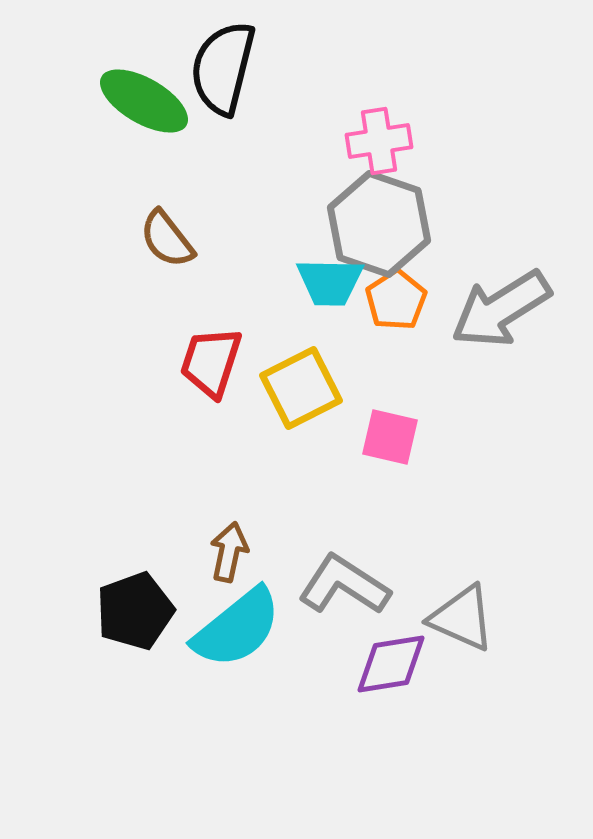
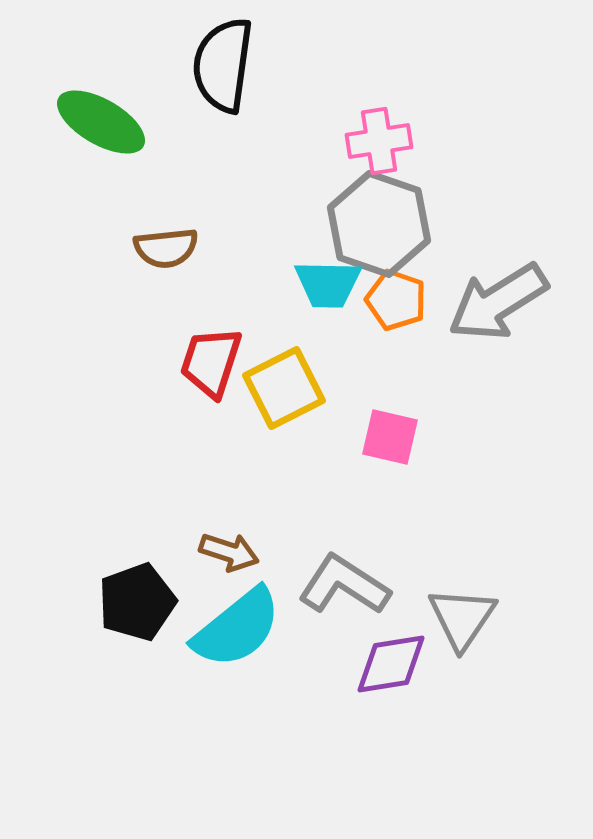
black semicircle: moved 3 px up; rotated 6 degrees counterclockwise
green ellipse: moved 43 px left, 21 px down
brown semicircle: moved 1 px left, 9 px down; rotated 58 degrees counterclockwise
cyan trapezoid: moved 2 px left, 2 px down
orange pentagon: rotated 20 degrees counterclockwise
gray arrow: moved 3 px left, 7 px up
yellow square: moved 17 px left
brown arrow: rotated 96 degrees clockwise
black pentagon: moved 2 px right, 9 px up
gray triangle: rotated 40 degrees clockwise
